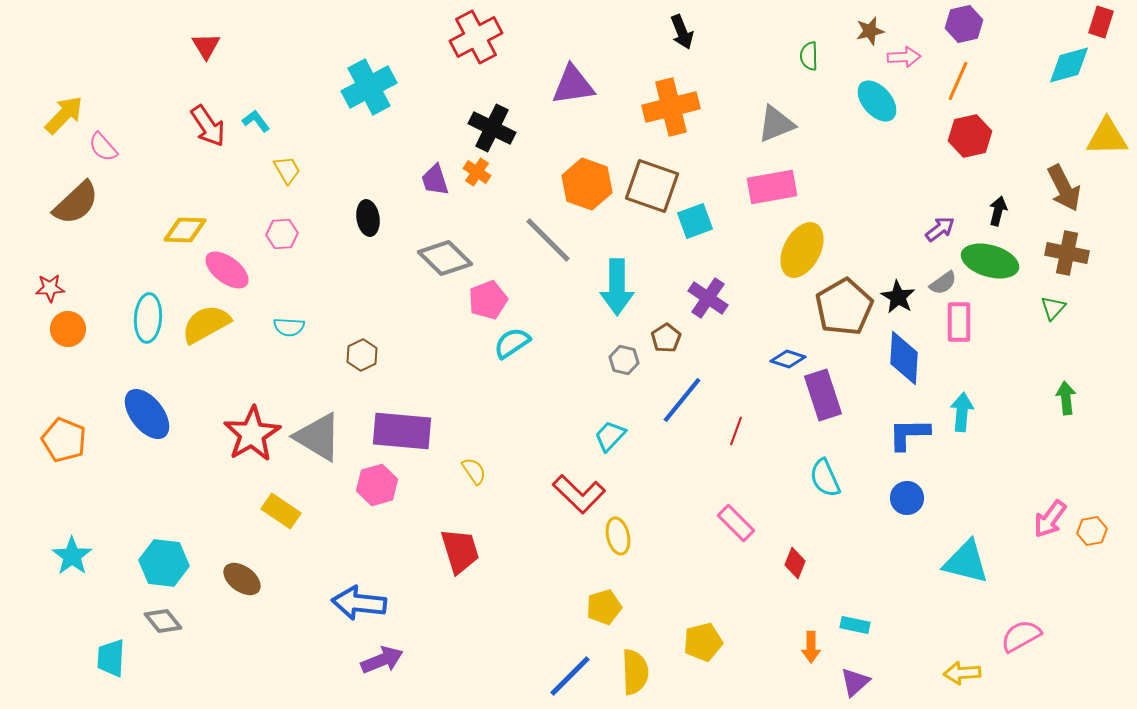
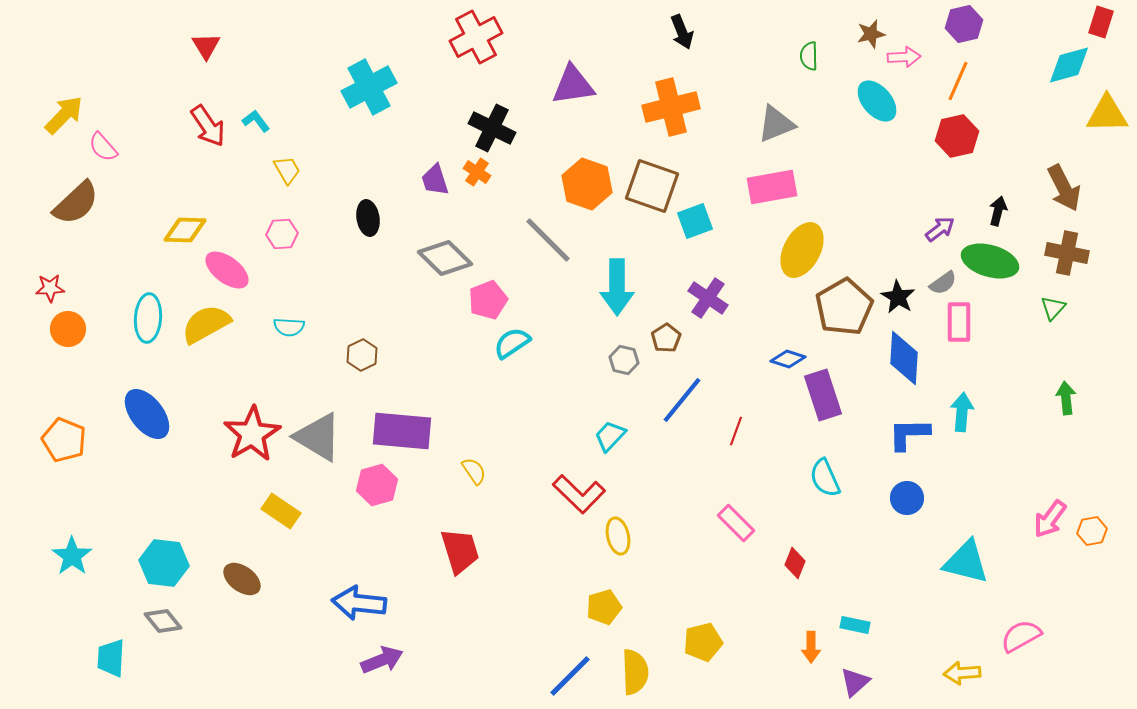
brown star at (870, 31): moved 1 px right, 3 px down
red hexagon at (970, 136): moved 13 px left
yellow triangle at (1107, 137): moved 23 px up
